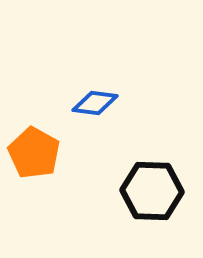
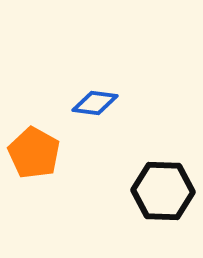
black hexagon: moved 11 px right
